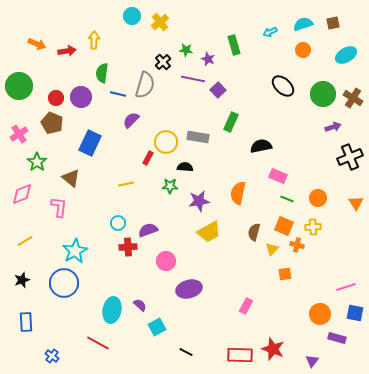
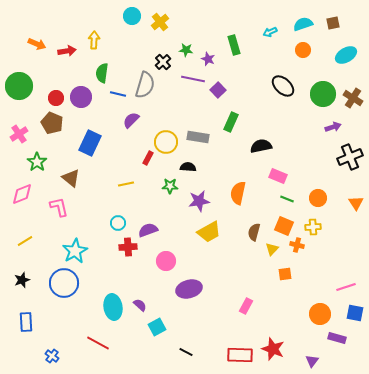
black semicircle at (185, 167): moved 3 px right
pink L-shape at (59, 207): rotated 20 degrees counterclockwise
cyan ellipse at (112, 310): moved 1 px right, 3 px up; rotated 20 degrees counterclockwise
